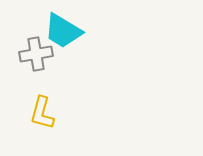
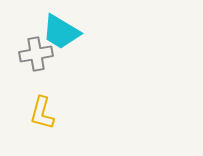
cyan trapezoid: moved 2 px left, 1 px down
